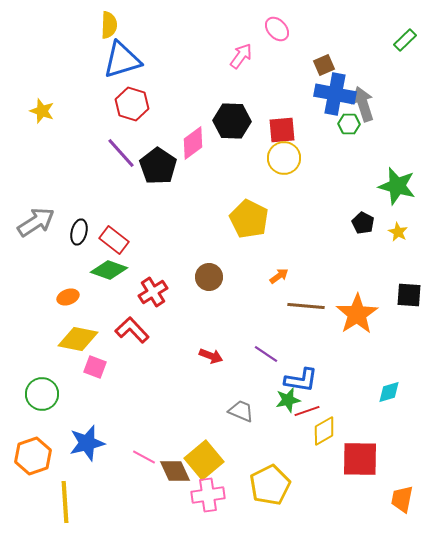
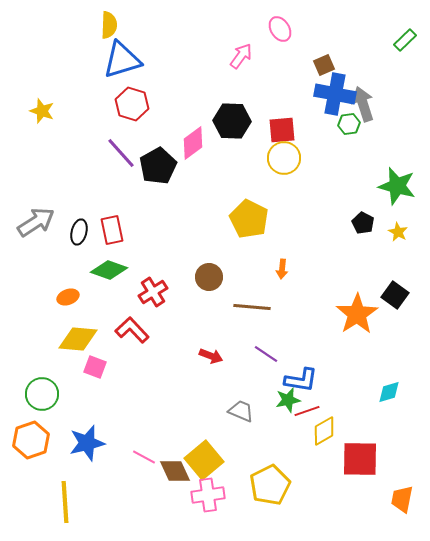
pink ellipse at (277, 29): moved 3 px right; rotated 10 degrees clockwise
green hexagon at (349, 124): rotated 10 degrees counterclockwise
black pentagon at (158, 166): rotated 9 degrees clockwise
red rectangle at (114, 240): moved 2 px left, 10 px up; rotated 40 degrees clockwise
orange arrow at (279, 276): moved 3 px right, 7 px up; rotated 132 degrees clockwise
black square at (409, 295): moved 14 px left; rotated 32 degrees clockwise
brown line at (306, 306): moved 54 px left, 1 px down
yellow diamond at (78, 339): rotated 6 degrees counterclockwise
orange hexagon at (33, 456): moved 2 px left, 16 px up
